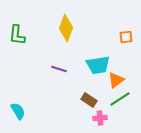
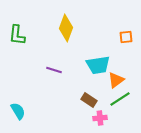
purple line: moved 5 px left, 1 px down
